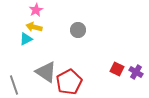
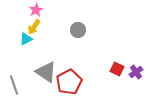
yellow arrow: rotated 70 degrees counterclockwise
purple cross: rotated 24 degrees clockwise
